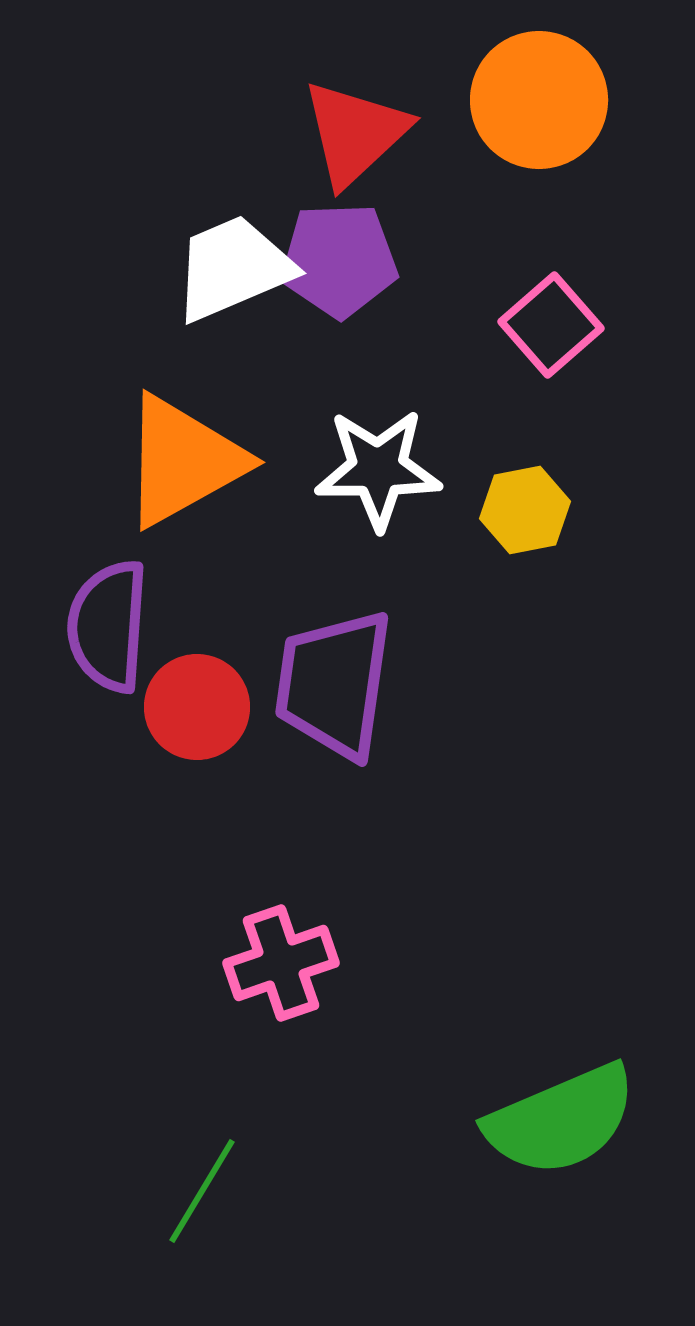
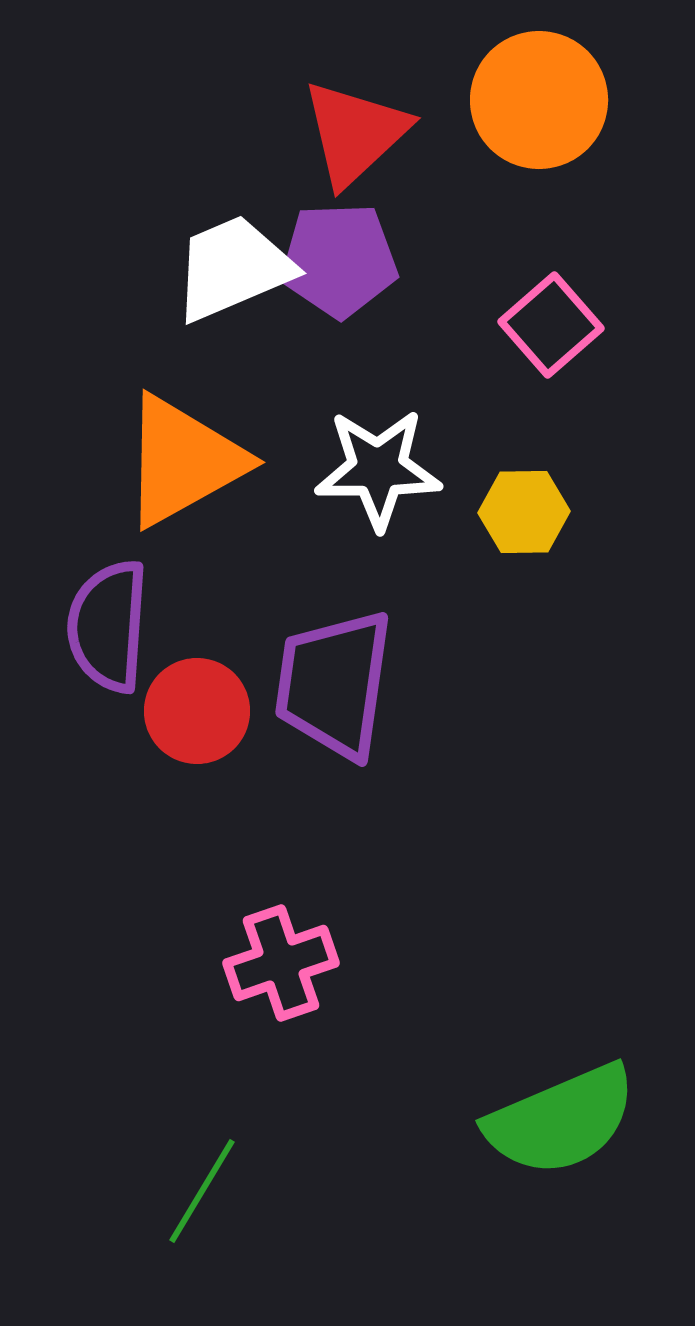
yellow hexagon: moved 1 px left, 2 px down; rotated 10 degrees clockwise
red circle: moved 4 px down
